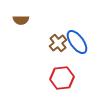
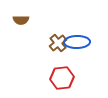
blue ellipse: rotated 55 degrees counterclockwise
